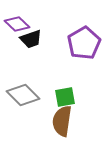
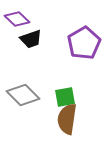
purple diamond: moved 5 px up
brown semicircle: moved 5 px right, 2 px up
